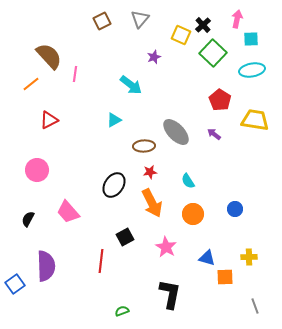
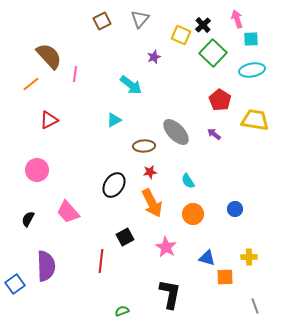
pink arrow: rotated 30 degrees counterclockwise
